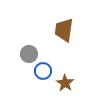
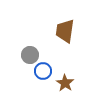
brown trapezoid: moved 1 px right, 1 px down
gray circle: moved 1 px right, 1 px down
